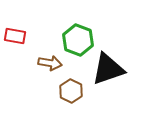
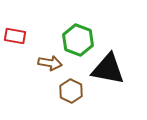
black triangle: rotated 30 degrees clockwise
